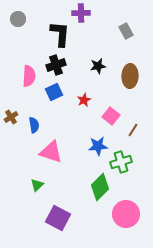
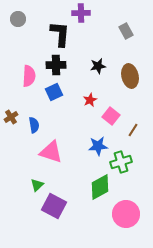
black cross: rotated 18 degrees clockwise
brown ellipse: rotated 15 degrees counterclockwise
red star: moved 6 px right
green diamond: rotated 16 degrees clockwise
purple square: moved 4 px left, 12 px up
